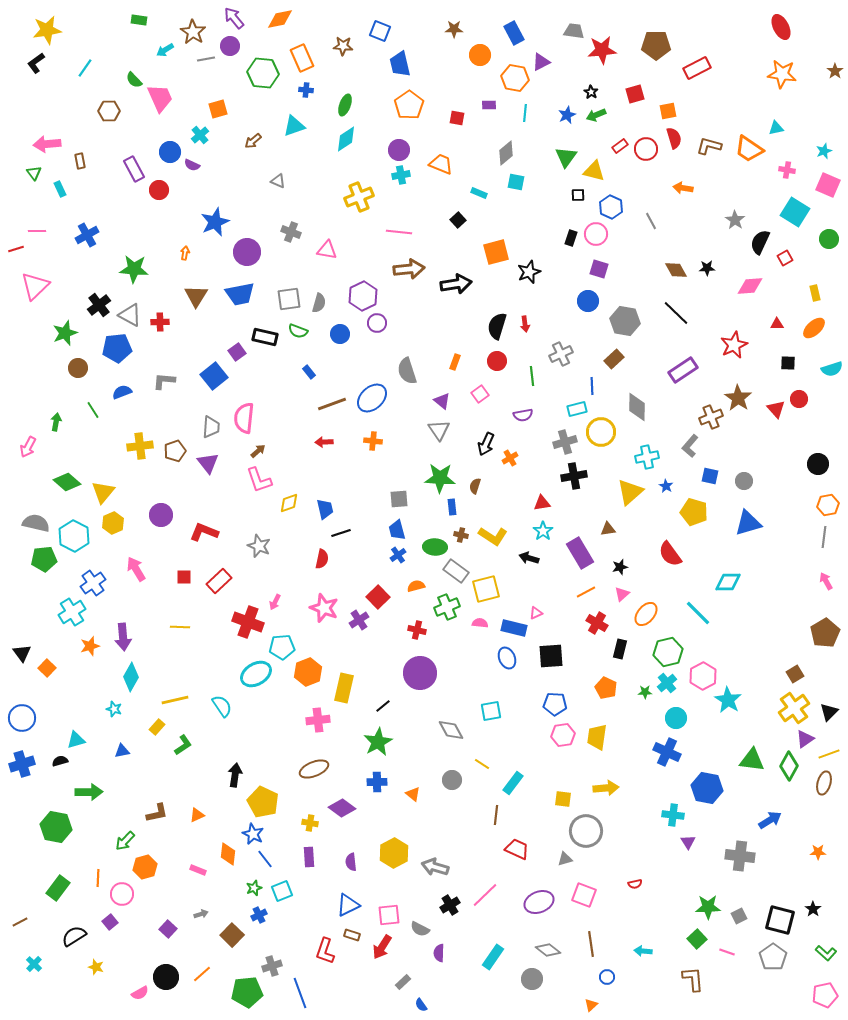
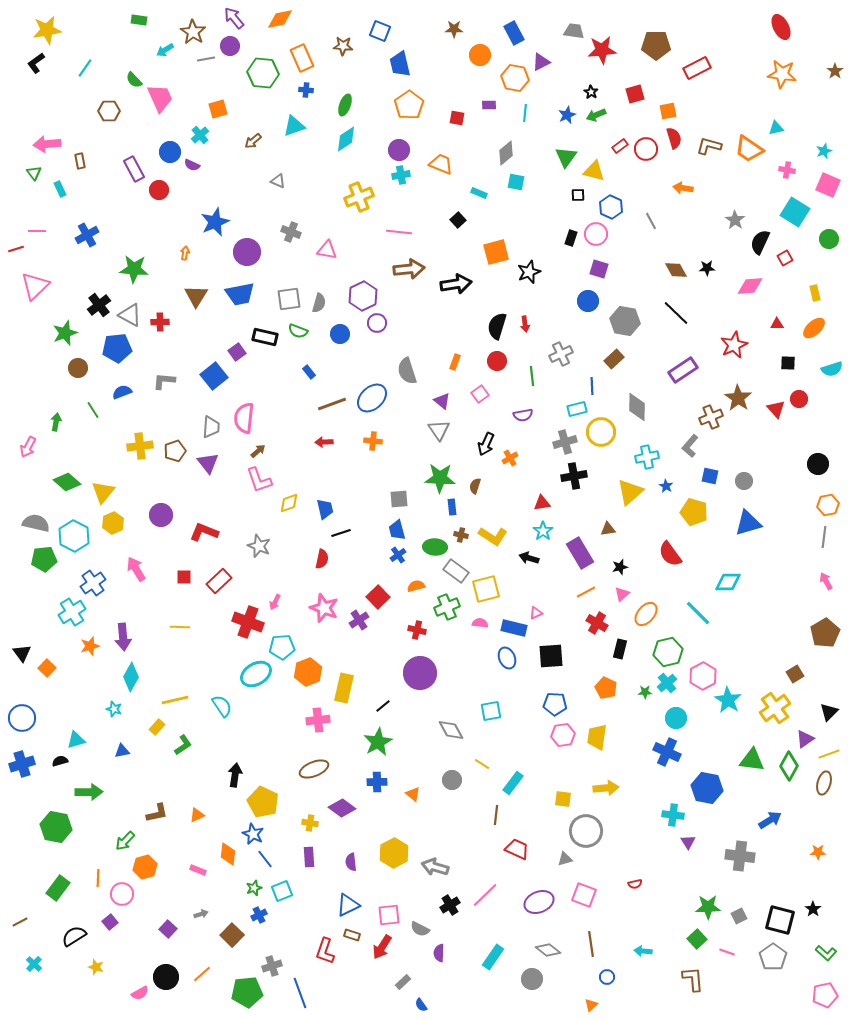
yellow cross at (794, 708): moved 19 px left
